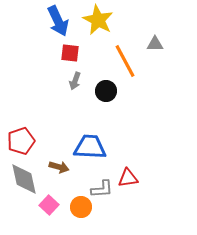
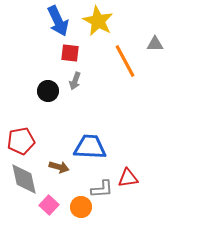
yellow star: moved 1 px down
black circle: moved 58 px left
red pentagon: rotated 8 degrees clockwise
